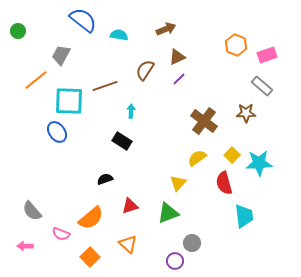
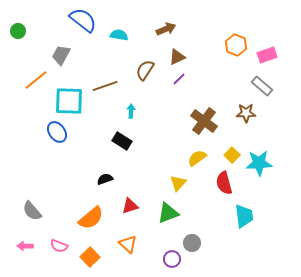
pink semicircle: moved 2 px left, 12 px down
purple circle: moved 3 px left, 2 px up
